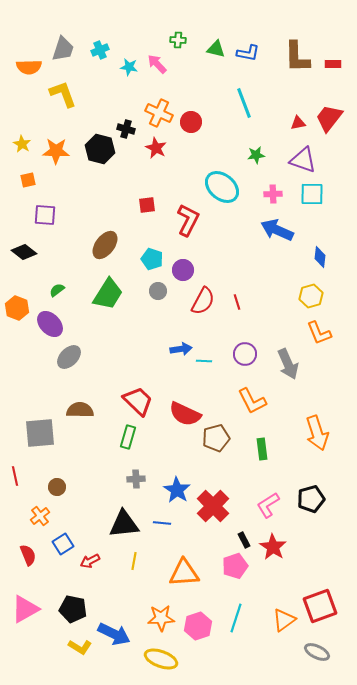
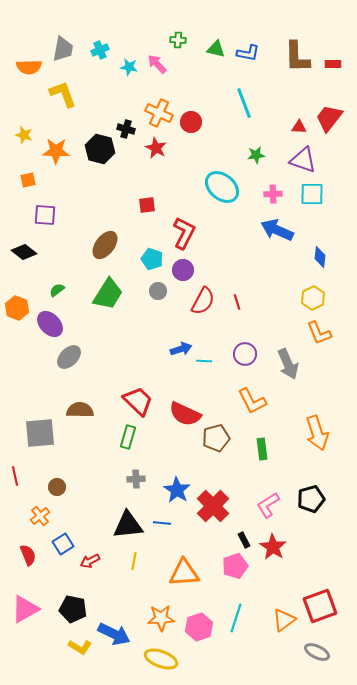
gray trapezoid at (63, 49): rotated 8 degrees counterclockwise
red triangle at (298, 123): moved 1 px right, 4 px down; rotated 14 degrees clockwise
yellow star at (22, 144): moved 2 px right, 9 px up; rotated 12 degrees counterclockwise
red L-shape at (188, 220): moved 4 px left, 13 px down
yellow hexagon at (311, 296): moved 2 px right, 2 px down; rotated 10 degrees counterclockwise
blue arrow at (181, 349): rotated 10 degrees counterclockwise
black triangle at (124, 524): moved 4 px right, 1 px down
pink hexagon at (198, 626): moved 1 px right, 1 px down
